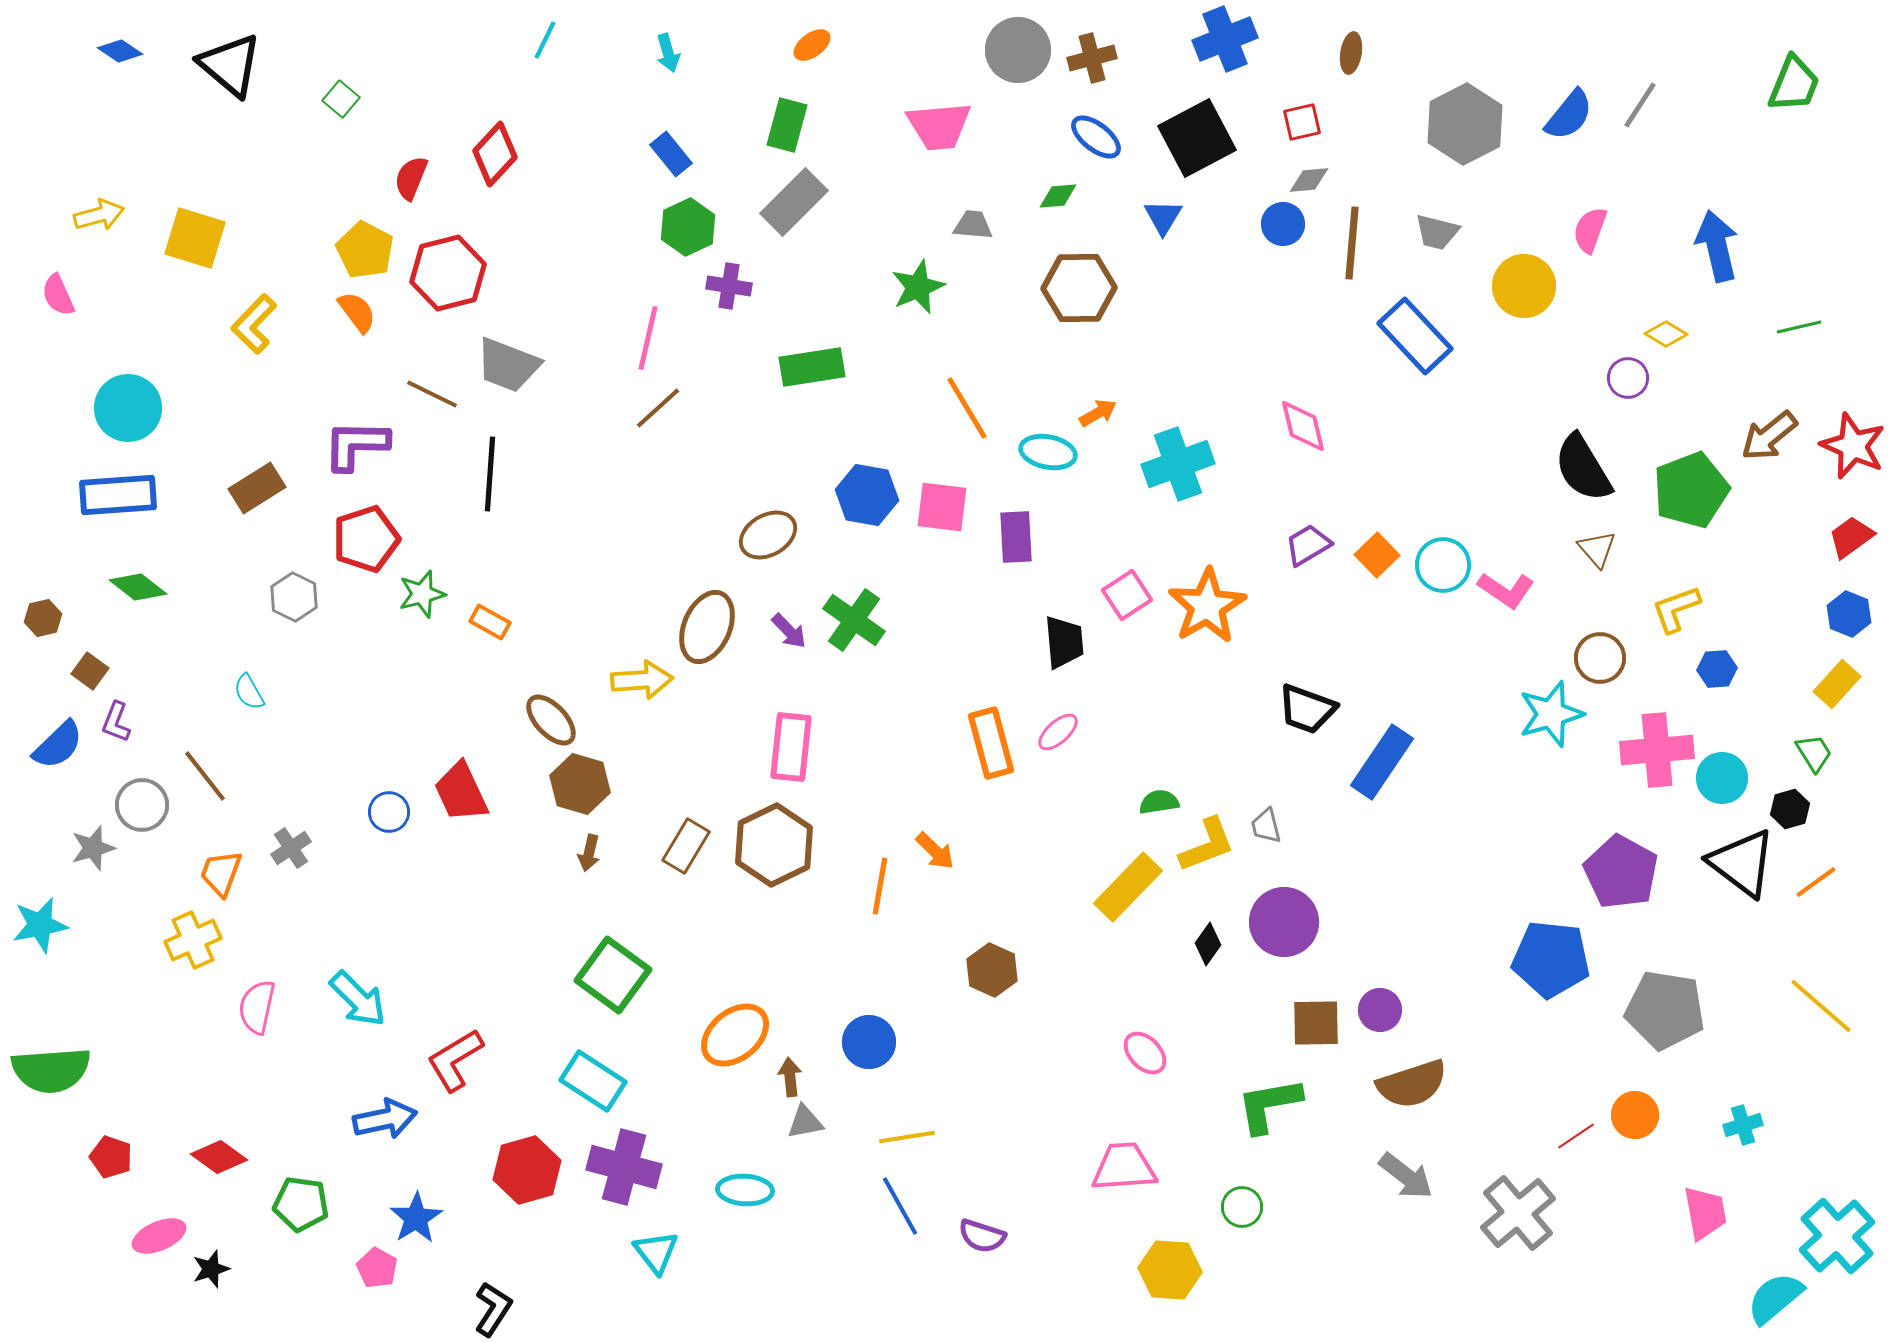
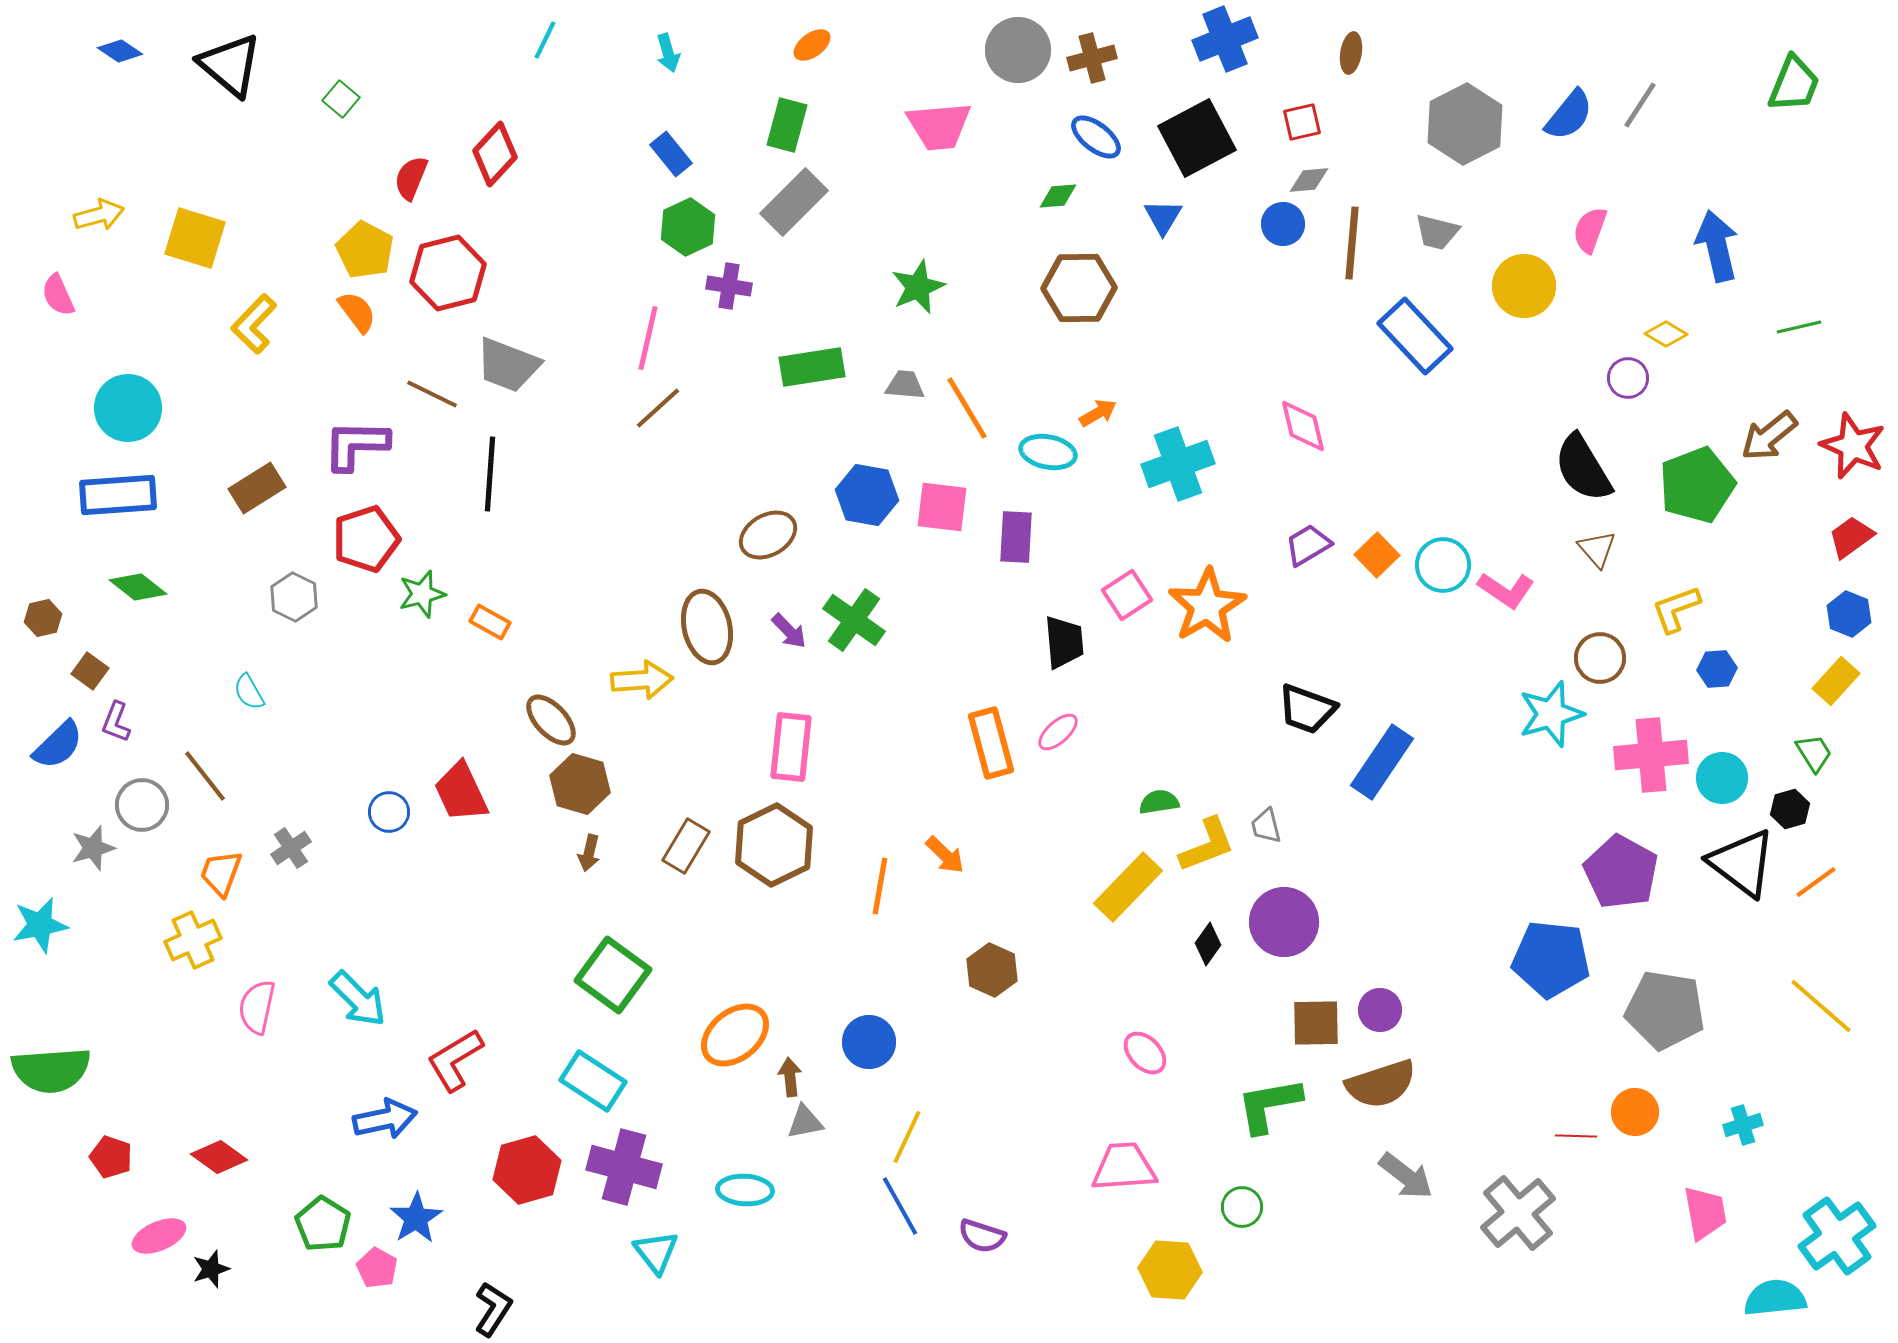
gray trapezoid at (973, 225): moved 68 px left, 160 px down
green pentagon at (1691, 490): moved 6 px right, 5 px up
purple rectangle at (1016, 537): rotated 6 degrees clockwise
brown ellipse at (707, 627): rotated 36 degrees counterclockwise
yellow rectangle at (1837, 684): moved 1 px left, 3 px up
pink cross at (1657, 750): moved 6 px left, 5 px down
orange arrow at (935, 851): moved 10 px right, 4 px down
brown semicircle at (1412, 1084): moved 31 px left
orange circle at (1635, 1115): moved 3 px up
red line at (1576, 1136): rotated 36 degrees clockwise
yellow line at (907, 1137): rotated 56 degrees counterclockwise
green pentagon at (301, 1204): moved 22 px right, 20 px down; rotated 24 degrees clockwise
cyan cross at (1837, 1236): rotated 6 degrees clockwise
cyan semicircle at (1775, 1298): rotated 34 degrees clockwise
